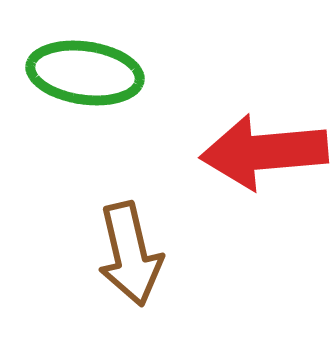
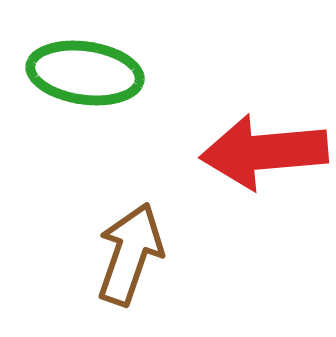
brown arrow: rotated 148 degrees counterclockwise
